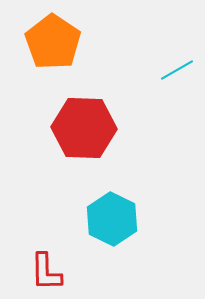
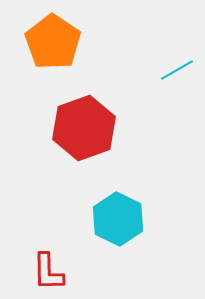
red hexagon: rotated 22 degrees counterclockwise
cyan hexagon: moved 6 px right
red L-shape: moved 2 px right
